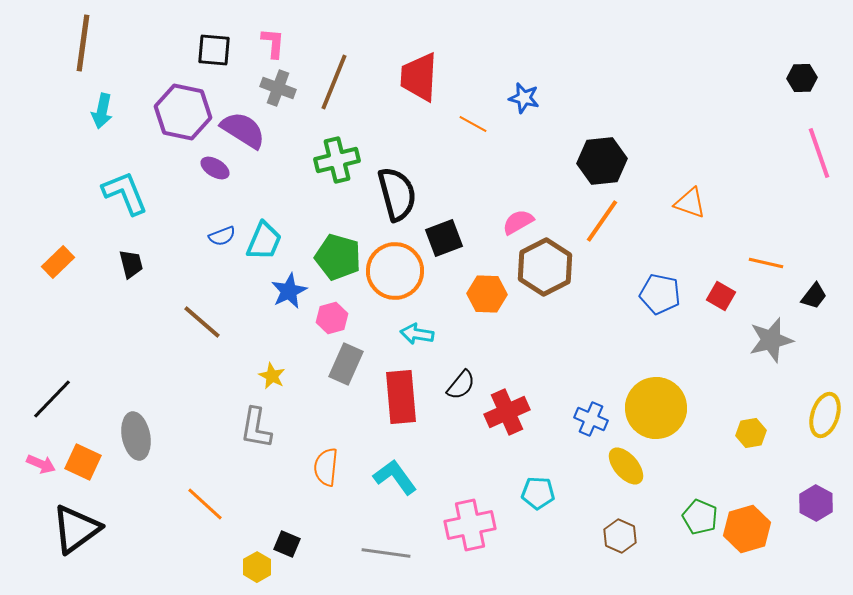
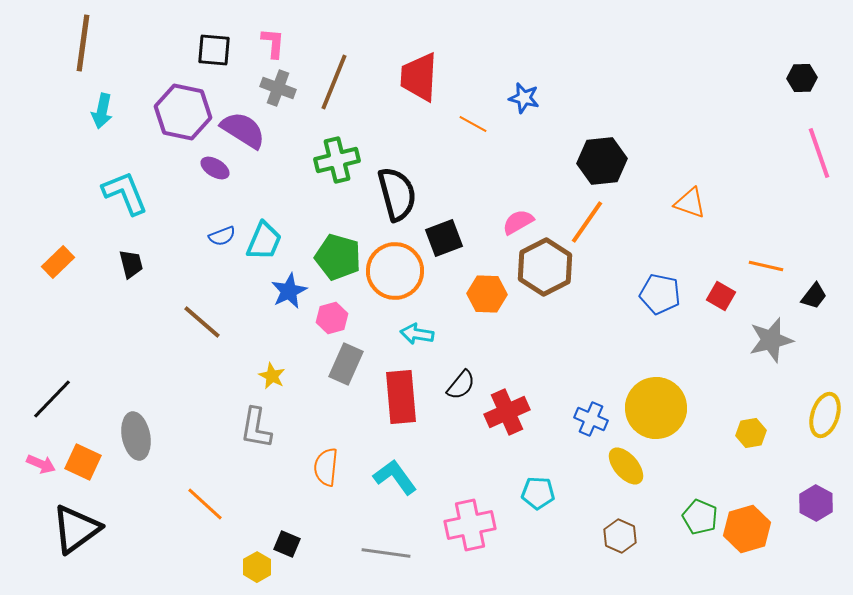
orange line at (602, 221): moved 15 px left, 1 px down
orange line at (766, 263): moved 3 px down
